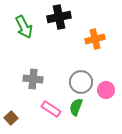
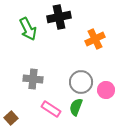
green arrow: moved 4 px right, 2 px down
orange cross: rotated 12 degrees counterclockwise
